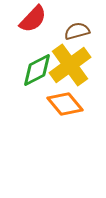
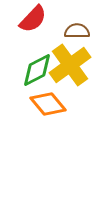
brown semicircle: rotated 15 degrees clockwise
orange diamond: moved 17 px left
